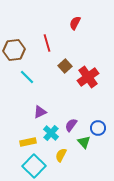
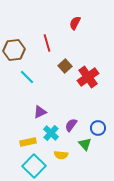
green triangle: moved 1 px right, 2 px down
yellow semicircle: rotated 112 degrees counterclockwise
